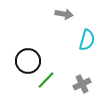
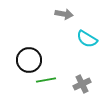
cyan semicircle: moved 1 px up; rotated 105 degrees clockwise
black circle: moved 1 px right, 1 px up
green line: rotated 36 degrees clockwise
